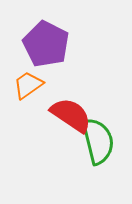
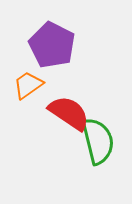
purple pentagon: moved 6 px right, 1 px down
red semicircle: moved 2 px left, 2 px up
